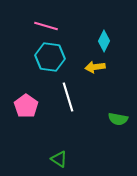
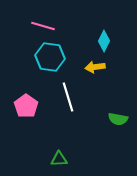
pink line: moved 3 px left
green triangle: rotated 36 degrees counterclockwise
